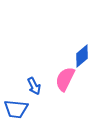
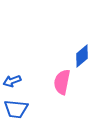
pink semicircle: moved 3 px left, 3 px down; rotated 15 degrees counterclockwise
blue arrow: moved 22 px left, 5 px up; rotated 96 degrees clockwise
